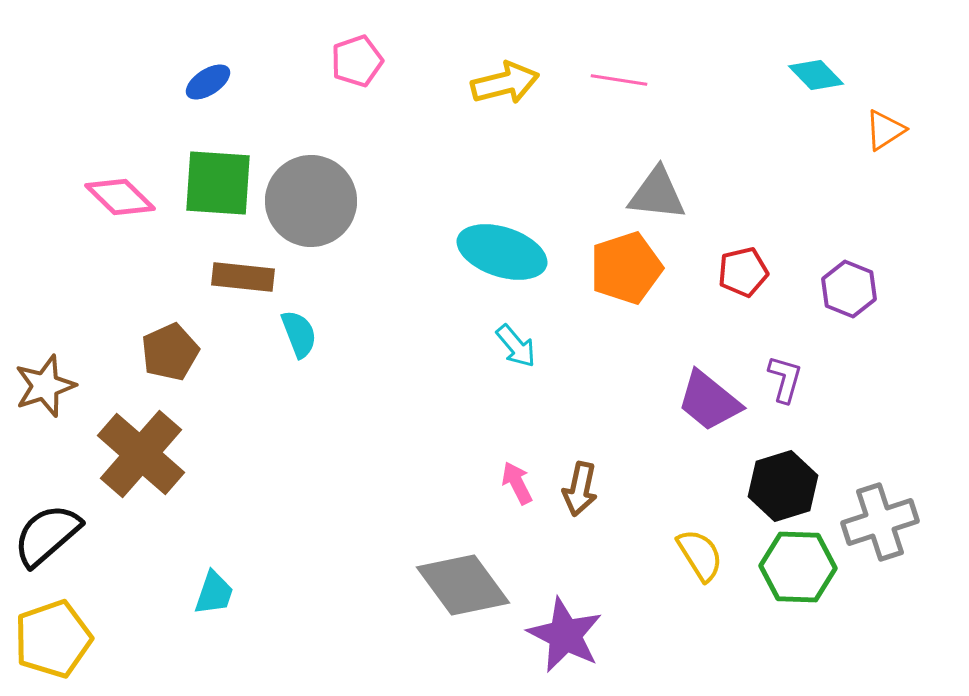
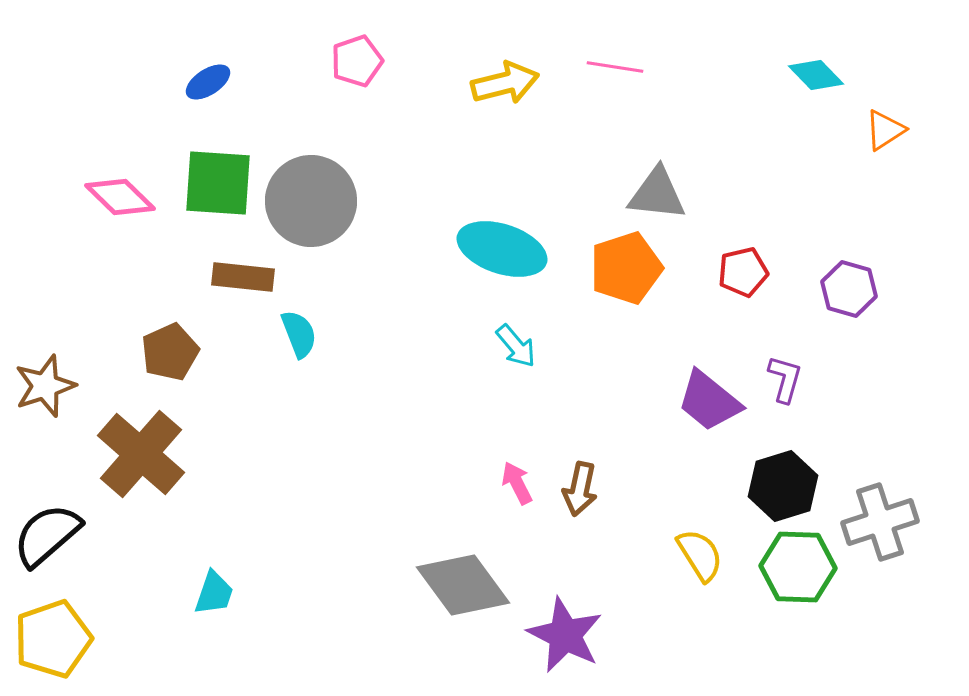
pink line: moved 4 px left, 13 px up
cyan ellipse: moved 3 px up
purple hexagon: rotated 6 degrees counterclockwise
